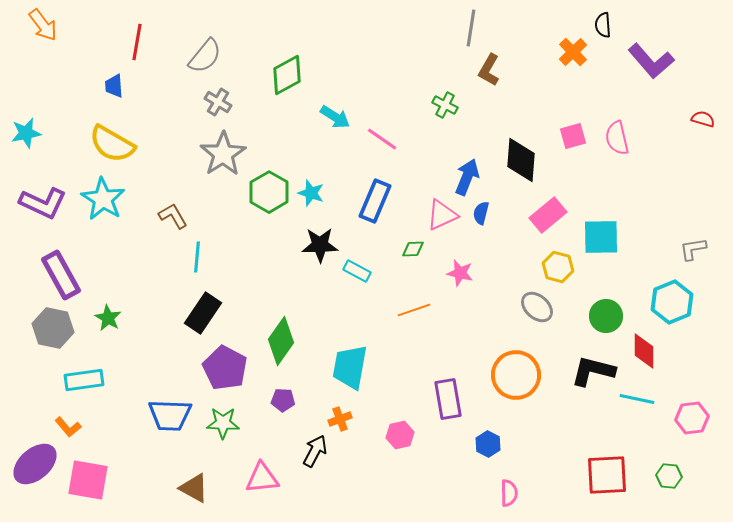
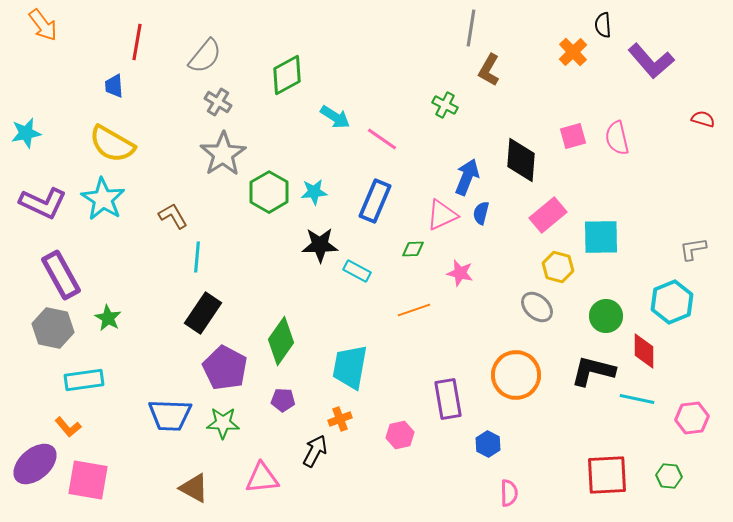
cyan star at (311, 193): moved 3 px right, 1 px up; rotated 24 degrees counterclockwise
